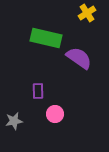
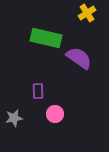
gray star: moved 3 px up
